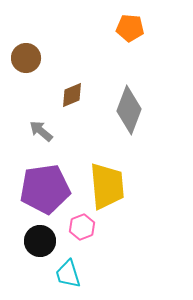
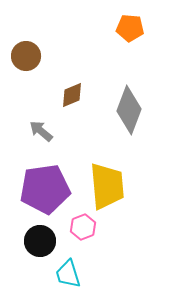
brown circle: moved 2 px up
pink hexagon: moved 1 px right
